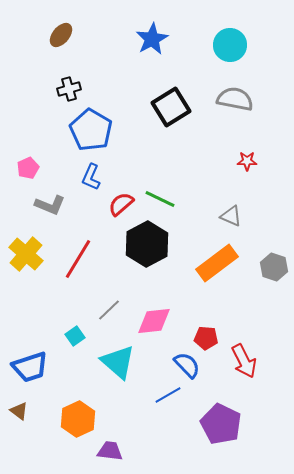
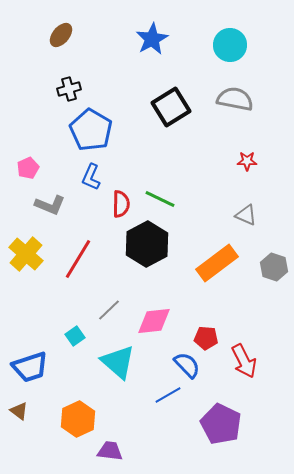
red semicircle: rotated 132 degrees clockwise
gray triangle: moved 15 px right, 1 px up
